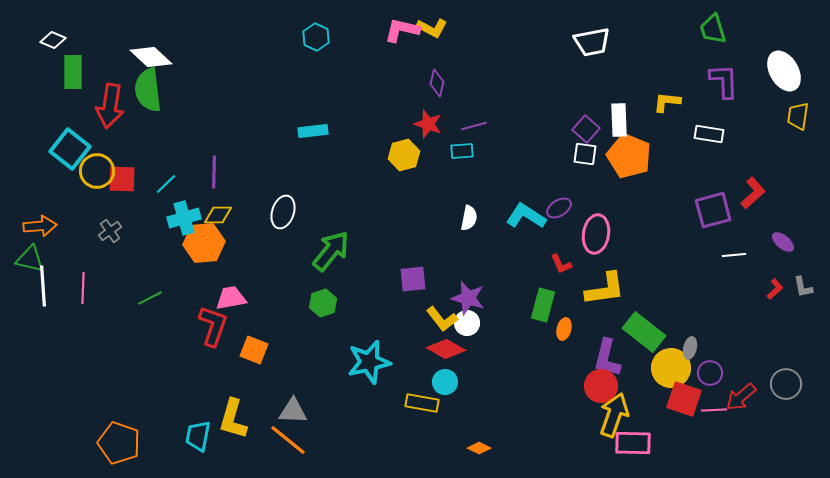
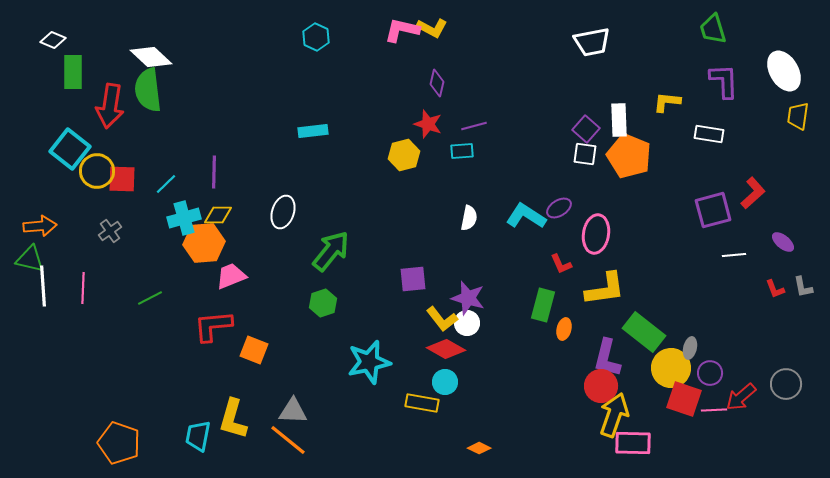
red L-shape at (775, 289): rotated 110 degrees clockwise
pink trapezoid at (231, 298): moved 22 px up; rotated 12 degrees counterclockwise
red L-shape at (213, 326): rotated 114 degrees counterclockwise
